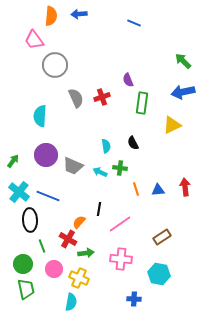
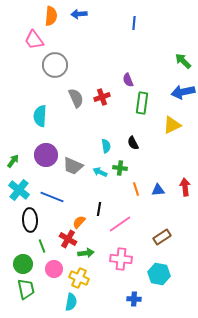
blue line at (134, 23): rotated 72 degrees clockwise
cyan cross at (19, 192): moved 2 px up
blue line at (48, 196): moved 4 px right, 1 px down
